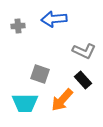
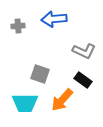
black rectangle: rotated 12 degrees counterclockwise
